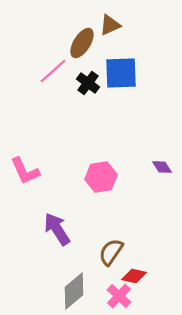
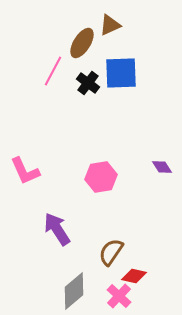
pink line: rotated 20 degrees counterclockwise
